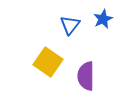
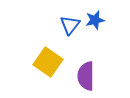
blue star: moved 8 px left, 1 px down; rotated 12 degrees clockwise
